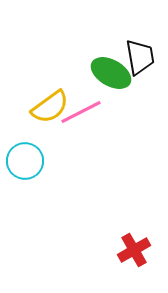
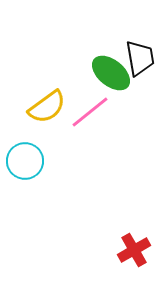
black trapezoid: moved 1 px down
green ellipse: rotated 9 degrees clockwise
yellow semicircle: moved 3 px left
pink line: moved 9 px right; rotated 12 degrees counterclockwise
